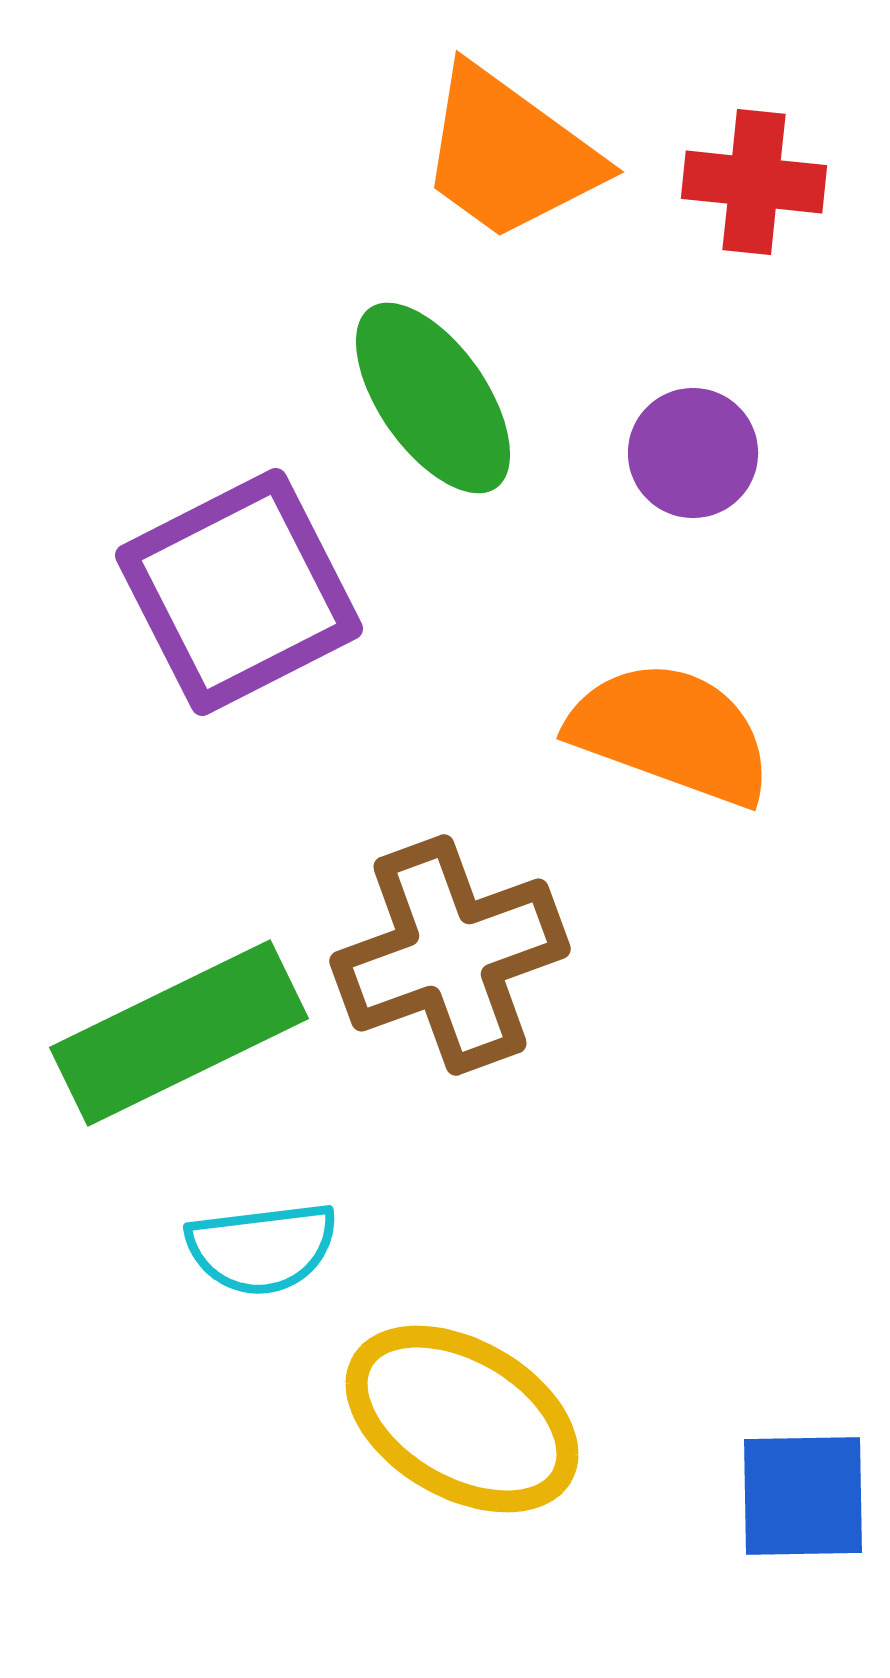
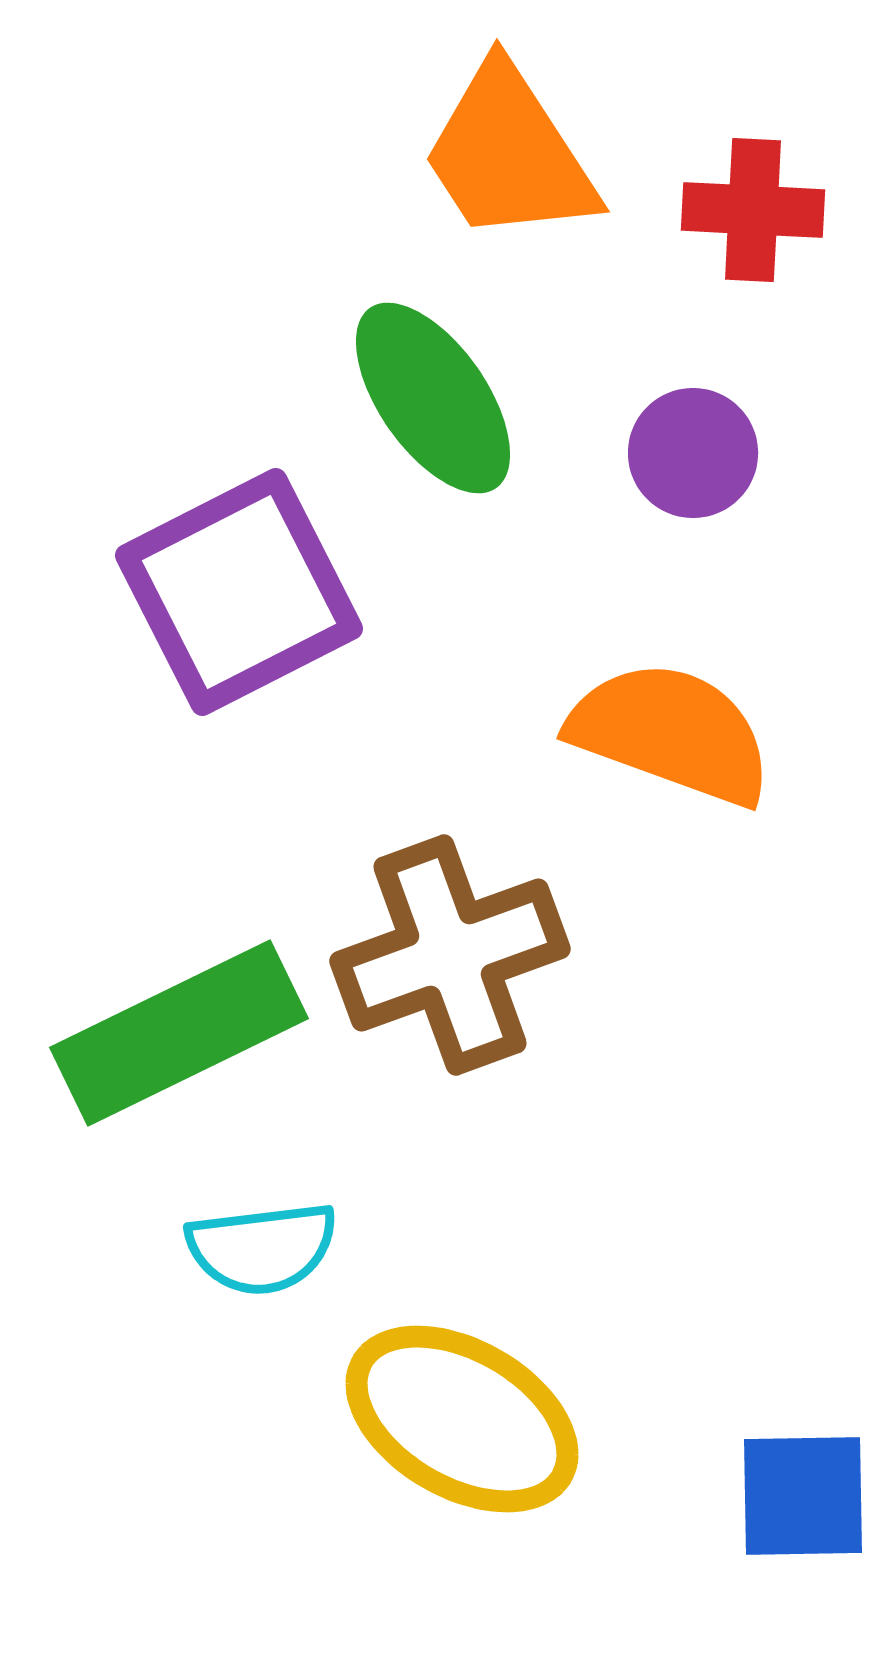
orange trapezoid: rotated 21 degrees clockwise
red cross: moved 1 px left, 28 px down; rotated 3 degrees counterclockwise
